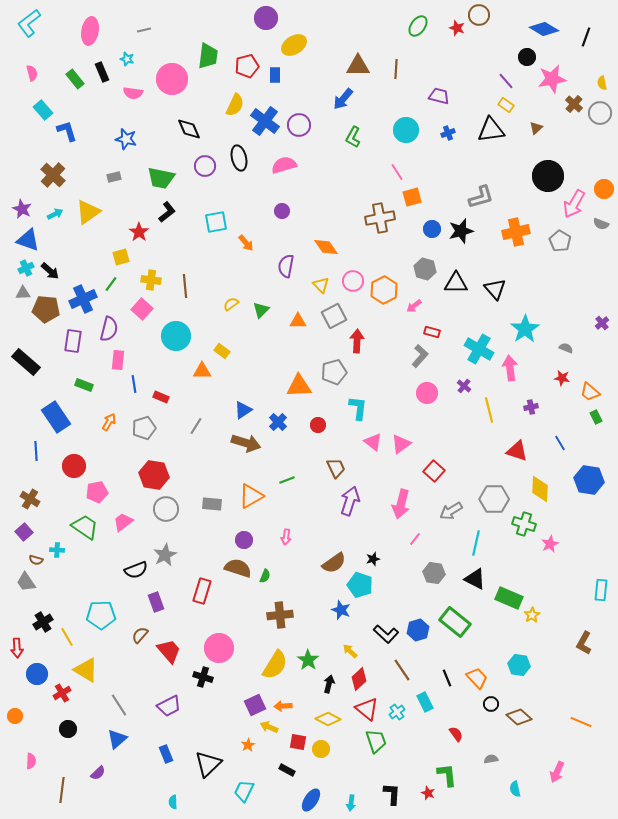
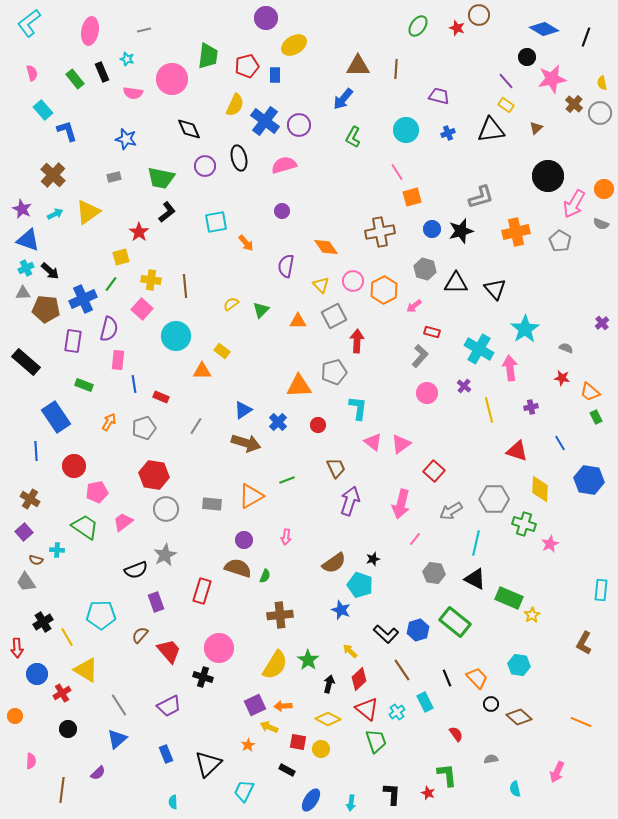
brown cross at (380, 218): moved 14 px down
